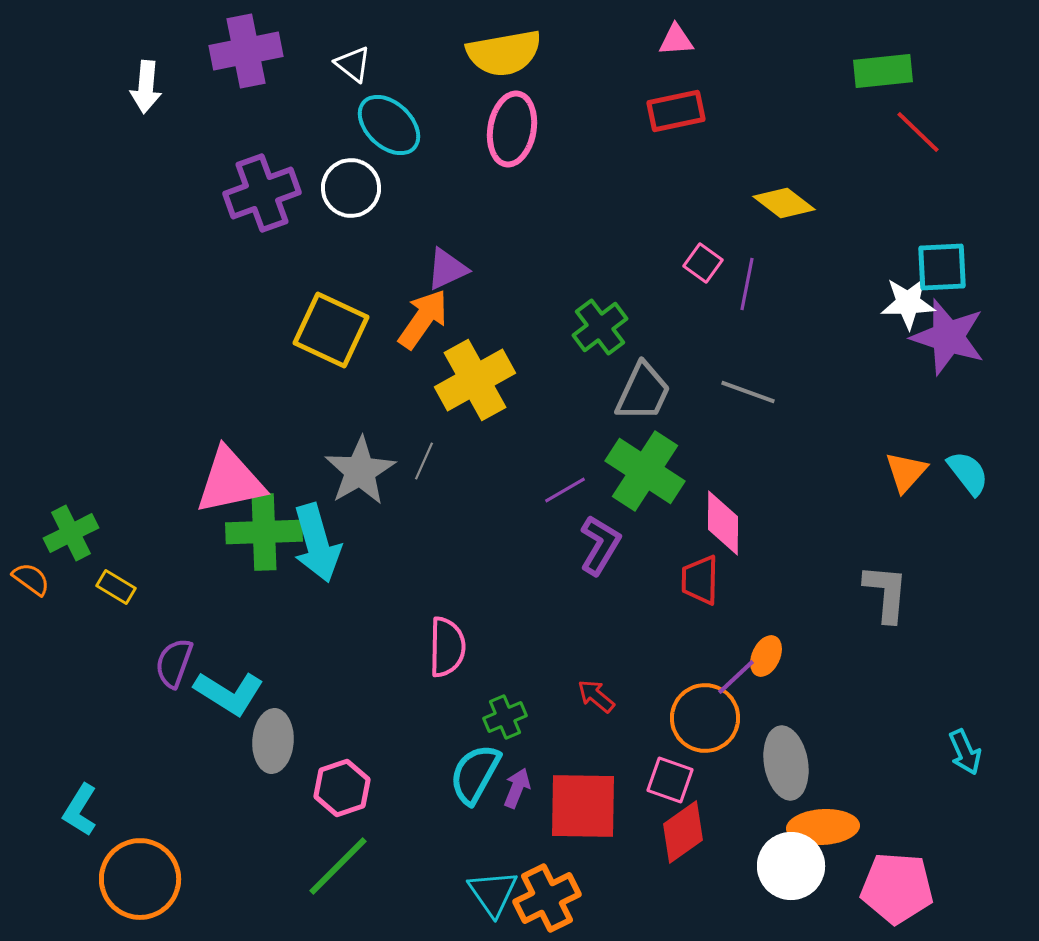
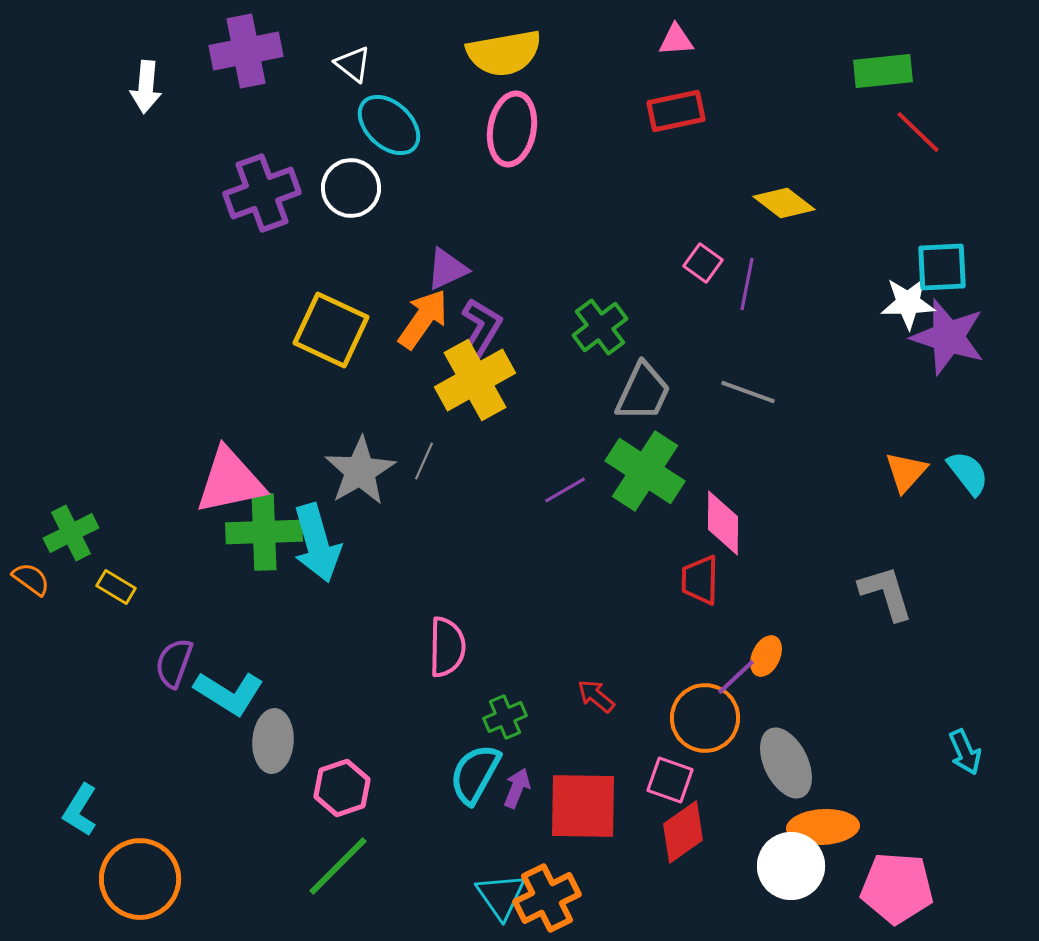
purple L-shape at (600, 545): moved 119 px left, 217 px up
gray L-shape at (886, 593): rotated 22 degrees counterclockwise
gray ellipse at (786, 763): rotated 16 degrees counterclockwise
cyan triangle at (493, 893): moved 8 px right, 3 px down
